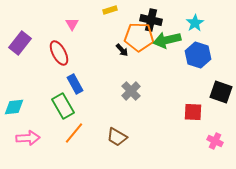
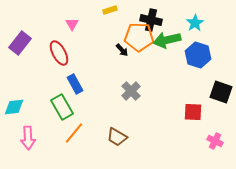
green rectangle: moved 1 px left, 1 px down
pink arrow: rotated 90 degrees clockwise
